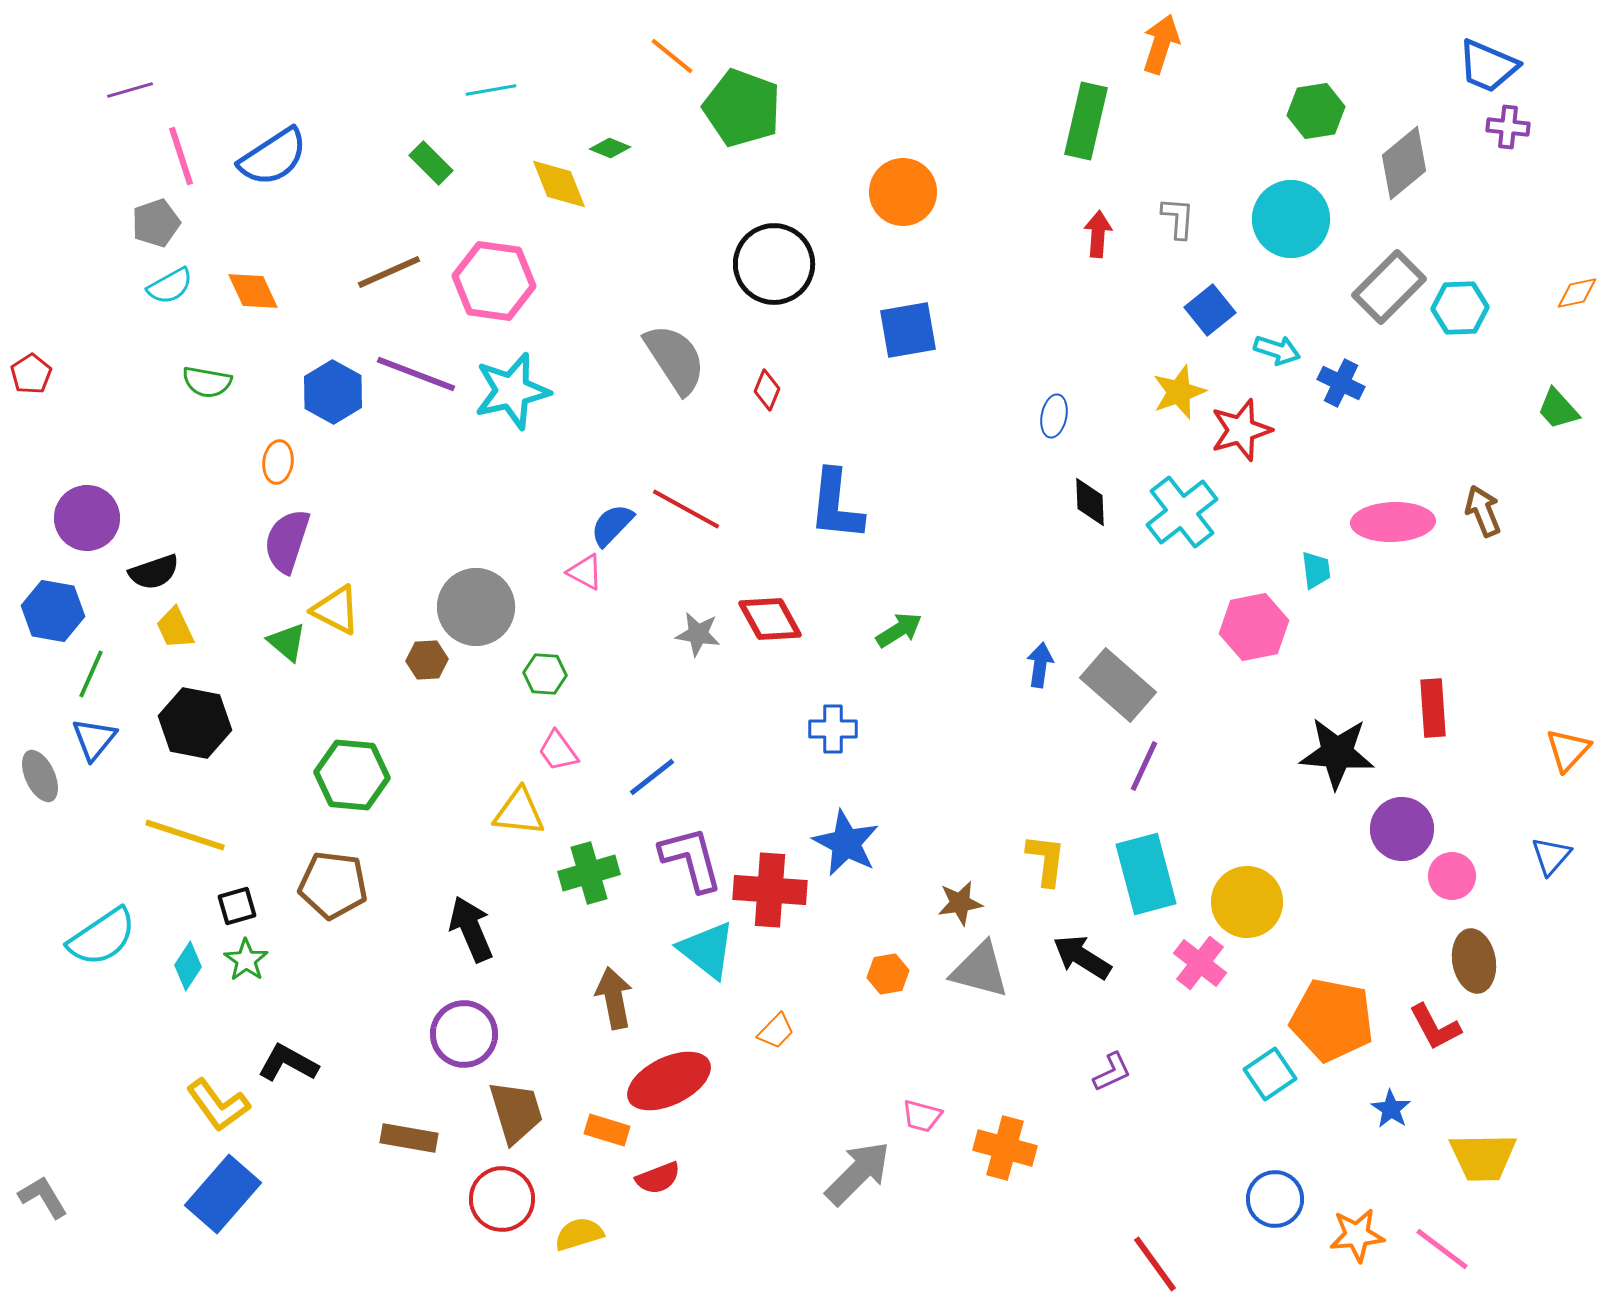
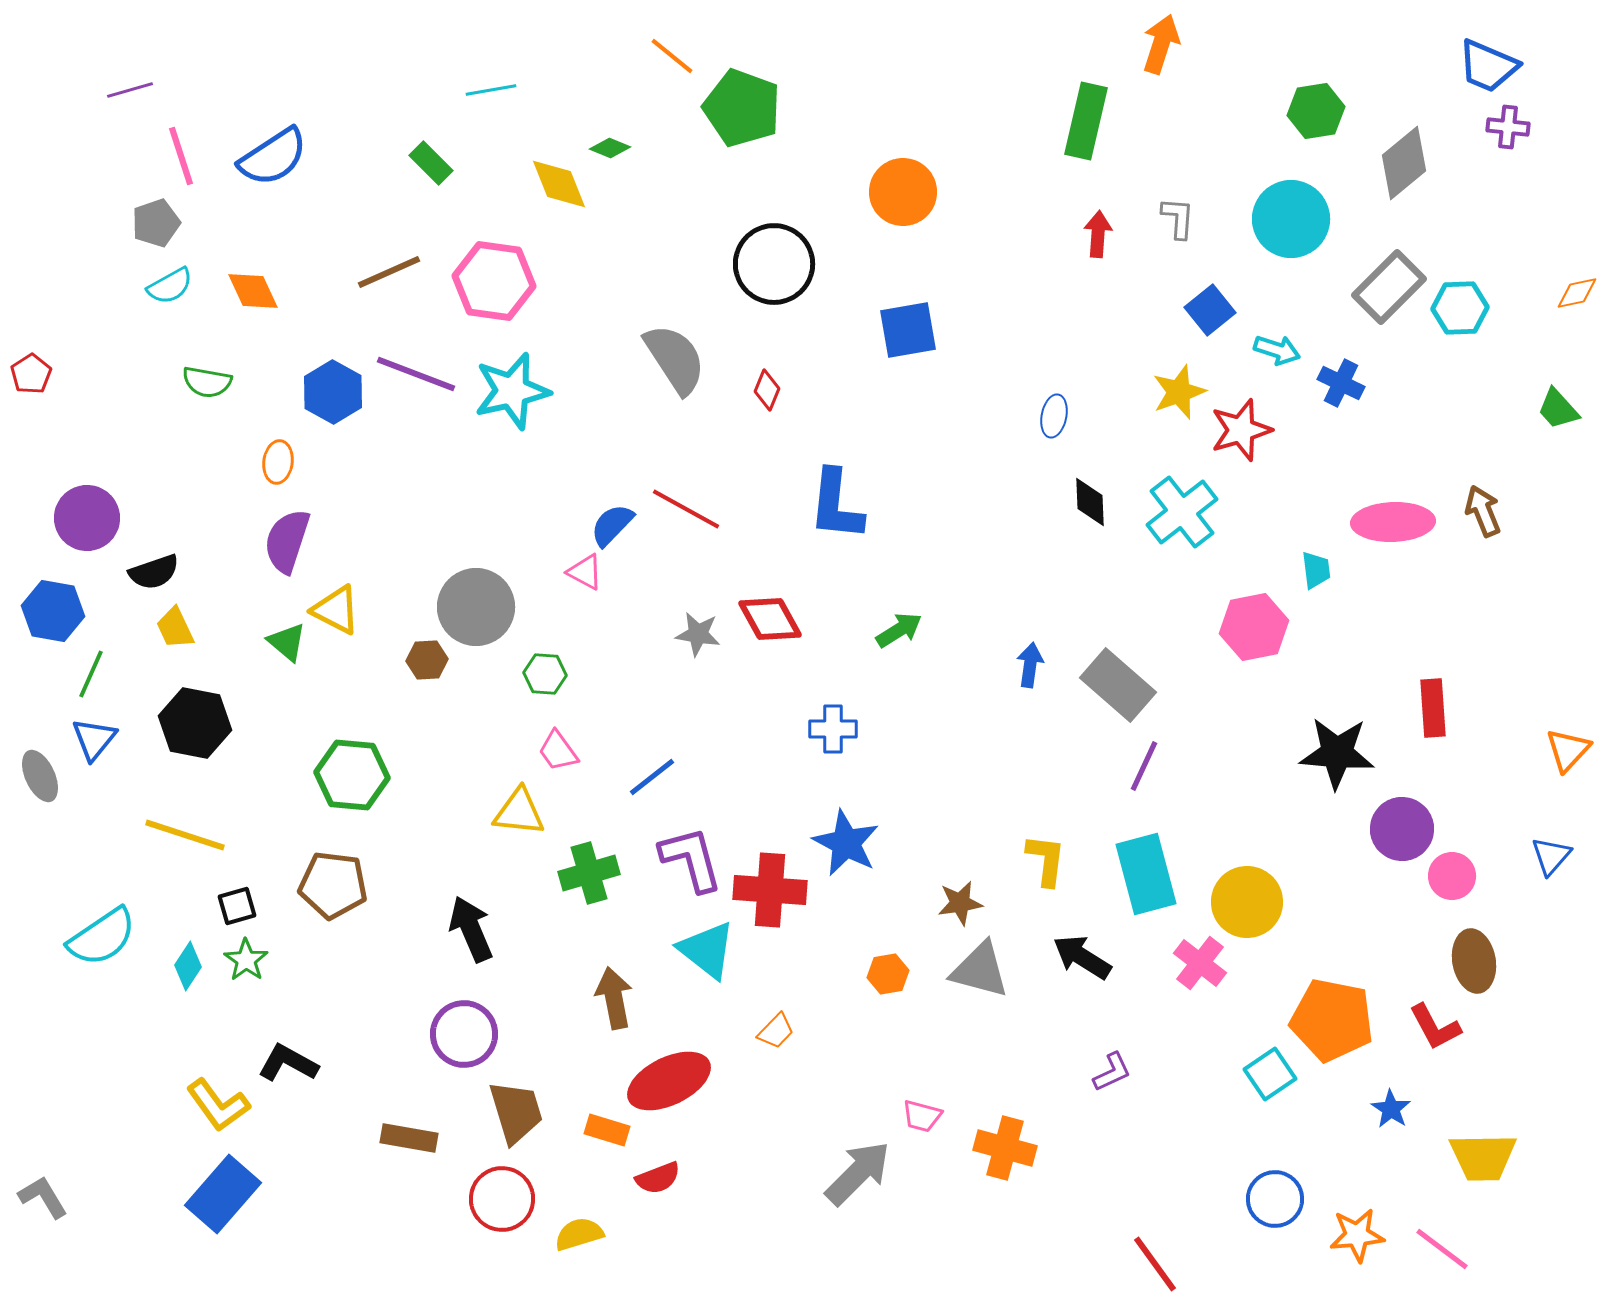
blue arrow at (1040, 665): moved 10 px left
